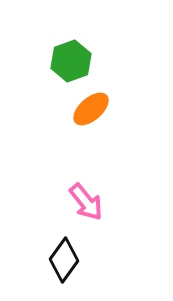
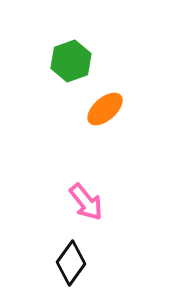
orange ellipse: moved 14 px right
black diamond: moved 7 px right, 3 px down
